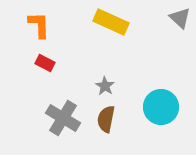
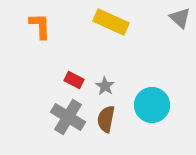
orange L-shape: moved 1 px right, 1 px down
red rectangle: moved 29 px right, 17 px down
cyan circle: moved 9 px left, 2 px up
gray cross: moved 5 px right, 1 px up
